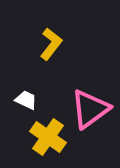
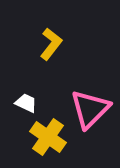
white trapezoid: moved 3 px down
pink triangle: rotated 9 degrees counterclockwise
